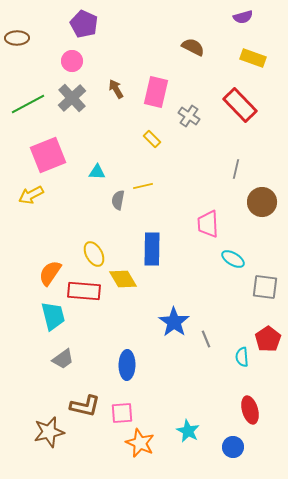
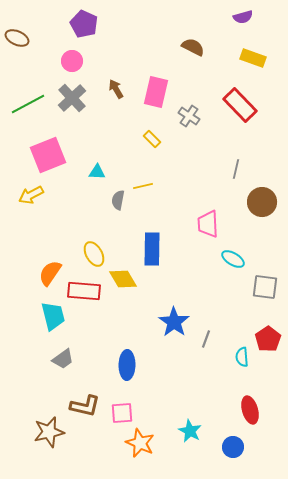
brown ellipse at (17, 38): rotated 25 degrees clockwise
gray line at (206, 339): rotated 42 degrees clockwise
cyan star at (188, 431): moved 2 px right
